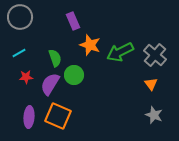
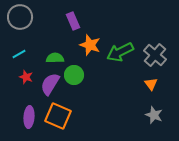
cyan line: moved 1 px down
green semicircle: rotated 72 degrees counterclockwise
red star: rotated 24 degrees clockwise
